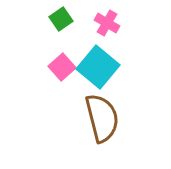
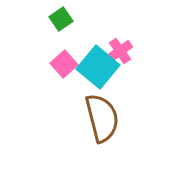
pink cross: moved 13 px right, 28 px down; rotated 25 degrees clockwise
pink square: moved 2 px right, 3 px up
